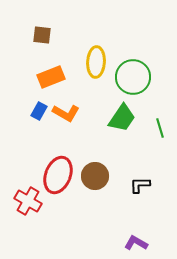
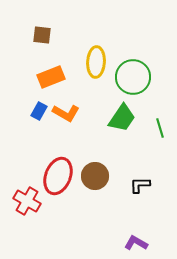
red ellipse: moved 1 px down
red cross: moved 1 px left
